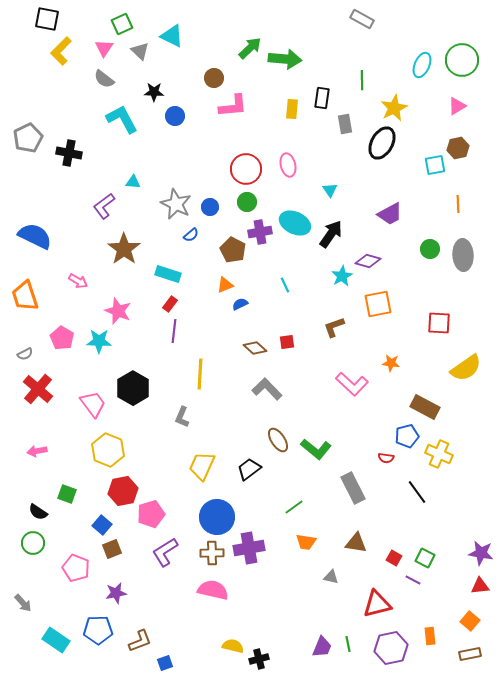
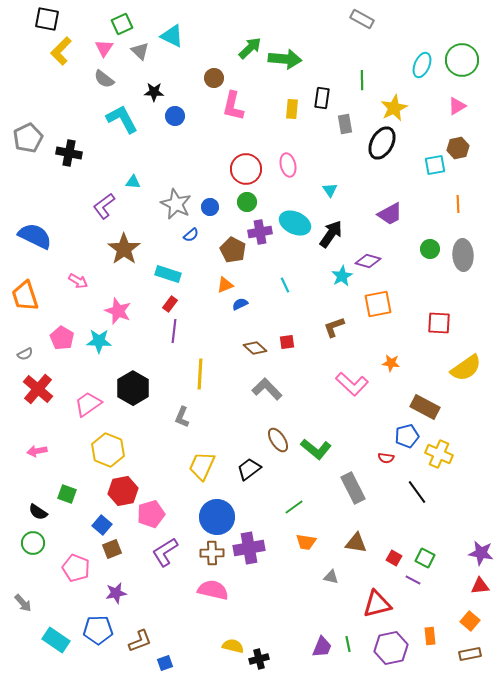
pink L-shape at (233, 106): rotated 108 degrees clockwise
pink trapezoid at (93, 404): moved 5 px left; rotated 88 degrees counterclockwise
